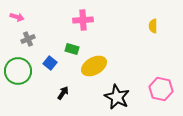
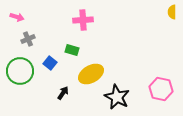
yellow semicircle: moved 19 px right, 14 px up
green rectangle: moved 1 px down
yellow ellipse: moved 3 px left, 8 px down
green circle: moved 2 px right
